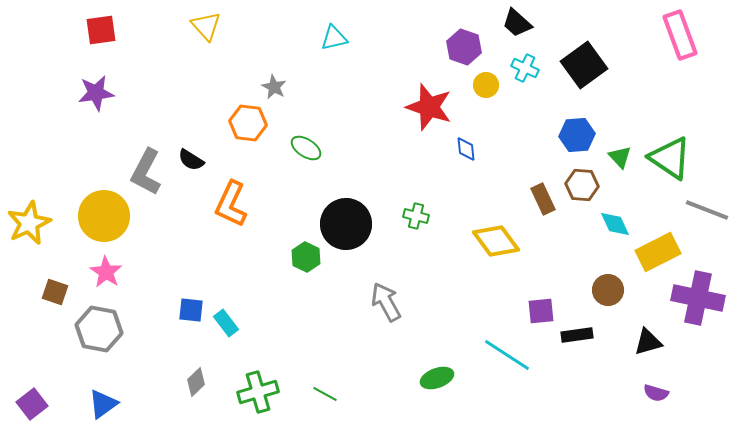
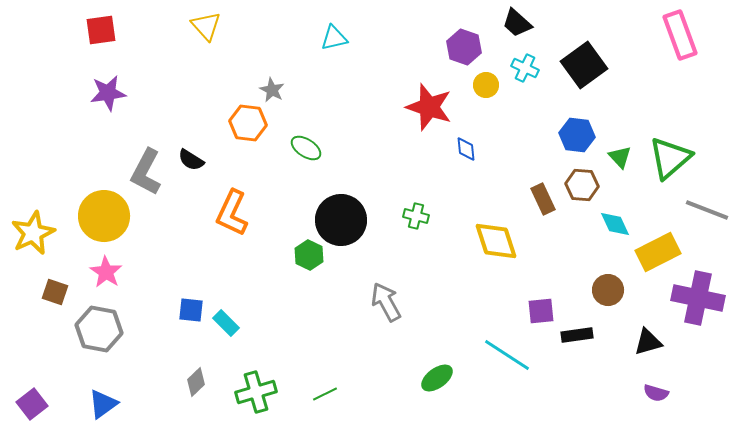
gray star at (274, 87): moved 2 px left, 3 px down
purple star at (96, 93): moved 12 px right
blue hexagon at (577, 135): rotated 12 degrees clockwise
green triangle at (670, 158): rotated 45 degrees clockwise
orange L-shape at (231, 204): moved 1 px right, 9 px down
yellow star at (29, 223): moved 4 px right, 10 px down
black circle at (346, 224): moved 5 px left, 4 px up
yellow diamond at (496, 241): rotated 18 degrees clockwise
green hexagon at (306, 257): moved 3 px right, 2 px up
cyan rectangle at (226, 323): rotated 8 degrees counterclockwise
green ellipse at (437, 378): rotated 16 degrees counterclockwise
green cross at (258, 392): moved 2 px left
green line at (325, 394): rotated 55 degrees counterclockwise
